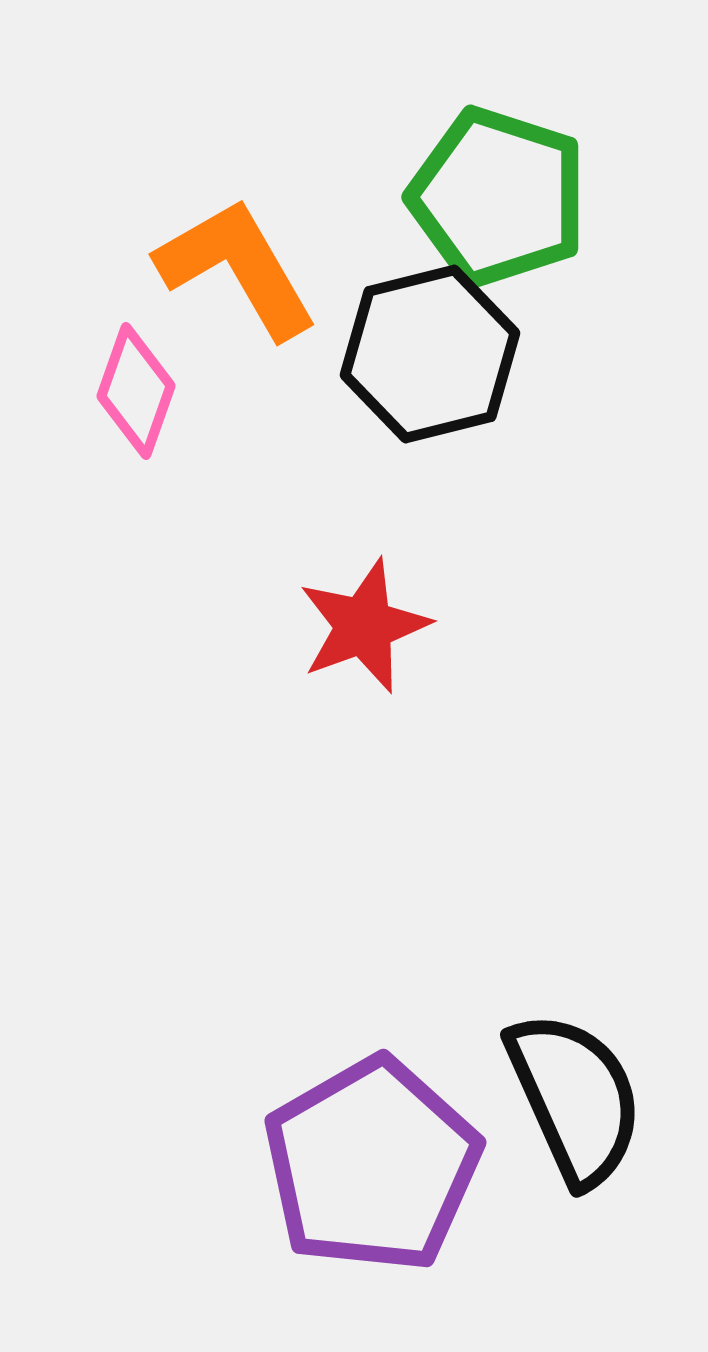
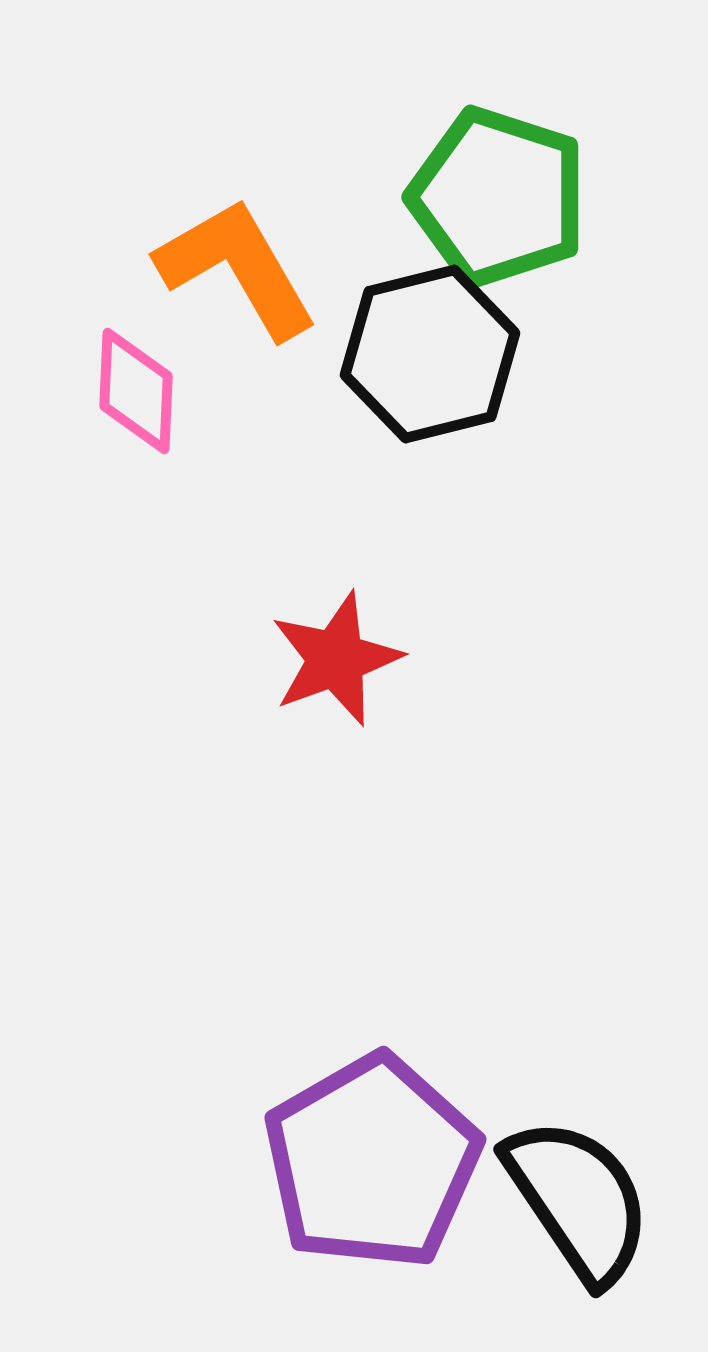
pink diamond: rotated 17 degrees counterclockwise
red star: moved 28 px left, 33 px down
black semicircle: moved 3 px right, 102 px down; rotated 10 degrees counterclockwise
purple pentagon: moved 3 px up
